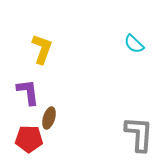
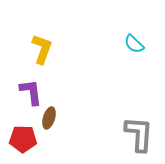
purple L-shape: moved 3 px right
red pentagon: moved 6 px left
